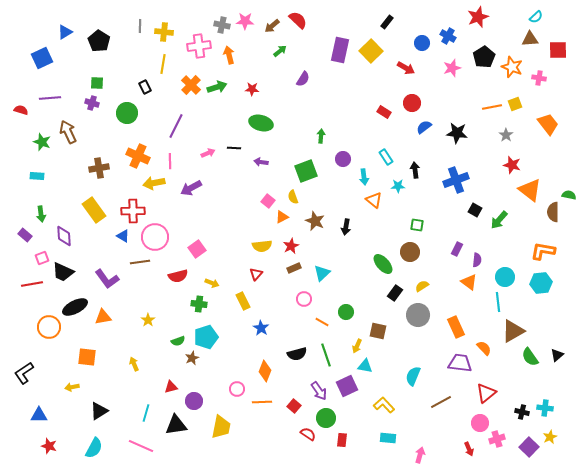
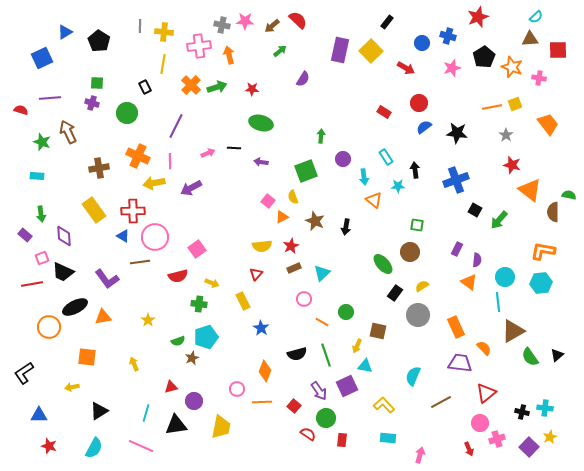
blue cross at (448, 36): rotated 14 degrees counterclockwise
red circle at (412, 103): moved 7 px right
